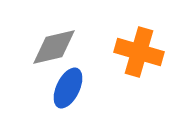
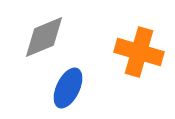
gray diamond: moved 10 px left, 10 px up; rotated 9 degrees counterclockwise
